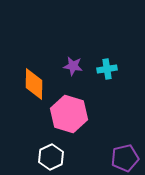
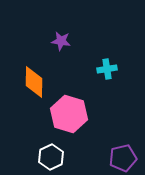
purple star: moved 12 px left, 25 px up
orange diamond: moved 2 px up
purple pentagon: moved 2 px left
